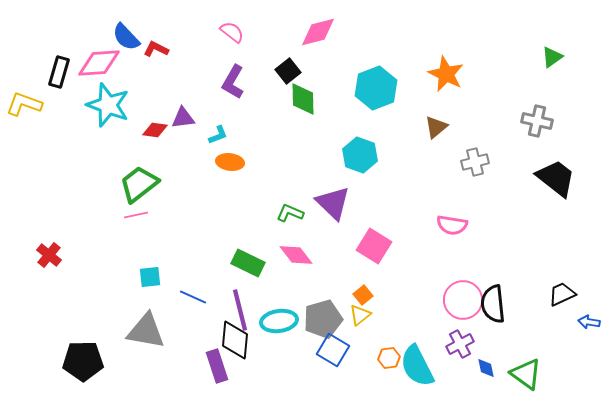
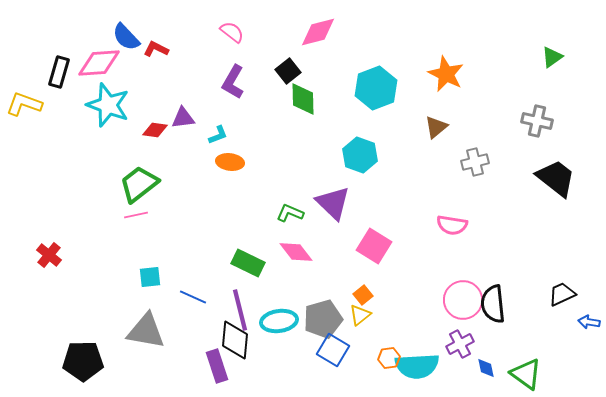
pink diamond at (296, 255): moved 3 px up
cyan semicircle at (417, 366): rotated 66 degrees counterclockwise
